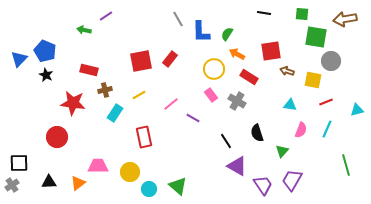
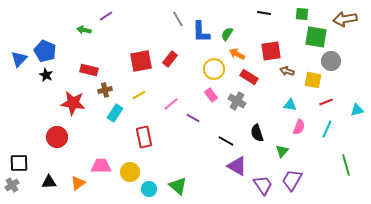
pink semicircle at (301, 130): moved 2 px left, 3 px up
black line at (226, 141): rotated 28 degrees counterclockwise
pink trapezoid at (98, 166): moved 3 px right
